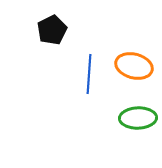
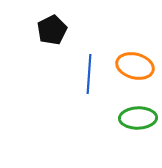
orange ellipse: moved 1 px right
